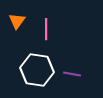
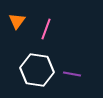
pink line: rotated 20 degrees clockwise
